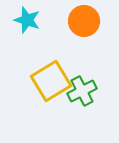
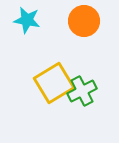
cyan star: rotated 8 degrees counterclockwise
yellow square: moved 3 px right, 2 px down
